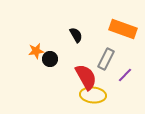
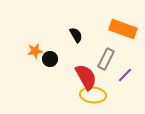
orange star: moved 1 px left
